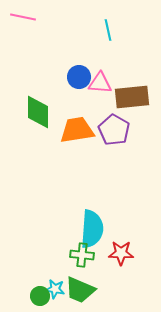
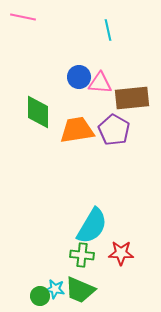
brown rectangle: moved 1 px down
cyan semicircle: moved 3 px up; rotated 27 degrees clockwise
